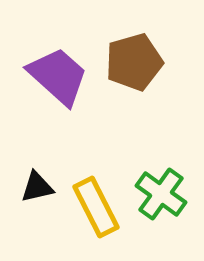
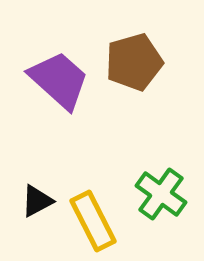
purple trapezoid: moved 1 px right, 4 px down
black triangle: moved 14 px down; rotated 15 degrees counterclockwise
yellow rectangle: moved 3 px left, 14 px down
